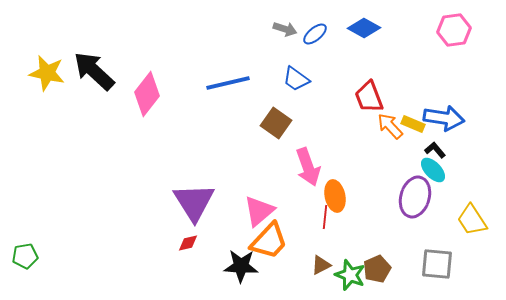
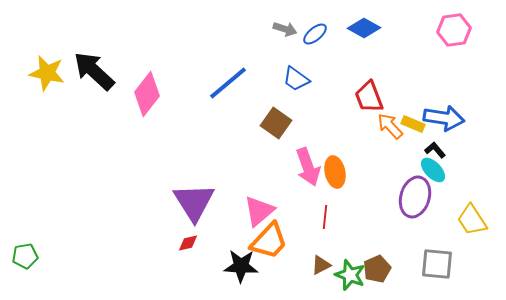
blue line: rotated 27 degrees counterclockwise
orange ellipse: moved 24 px up
